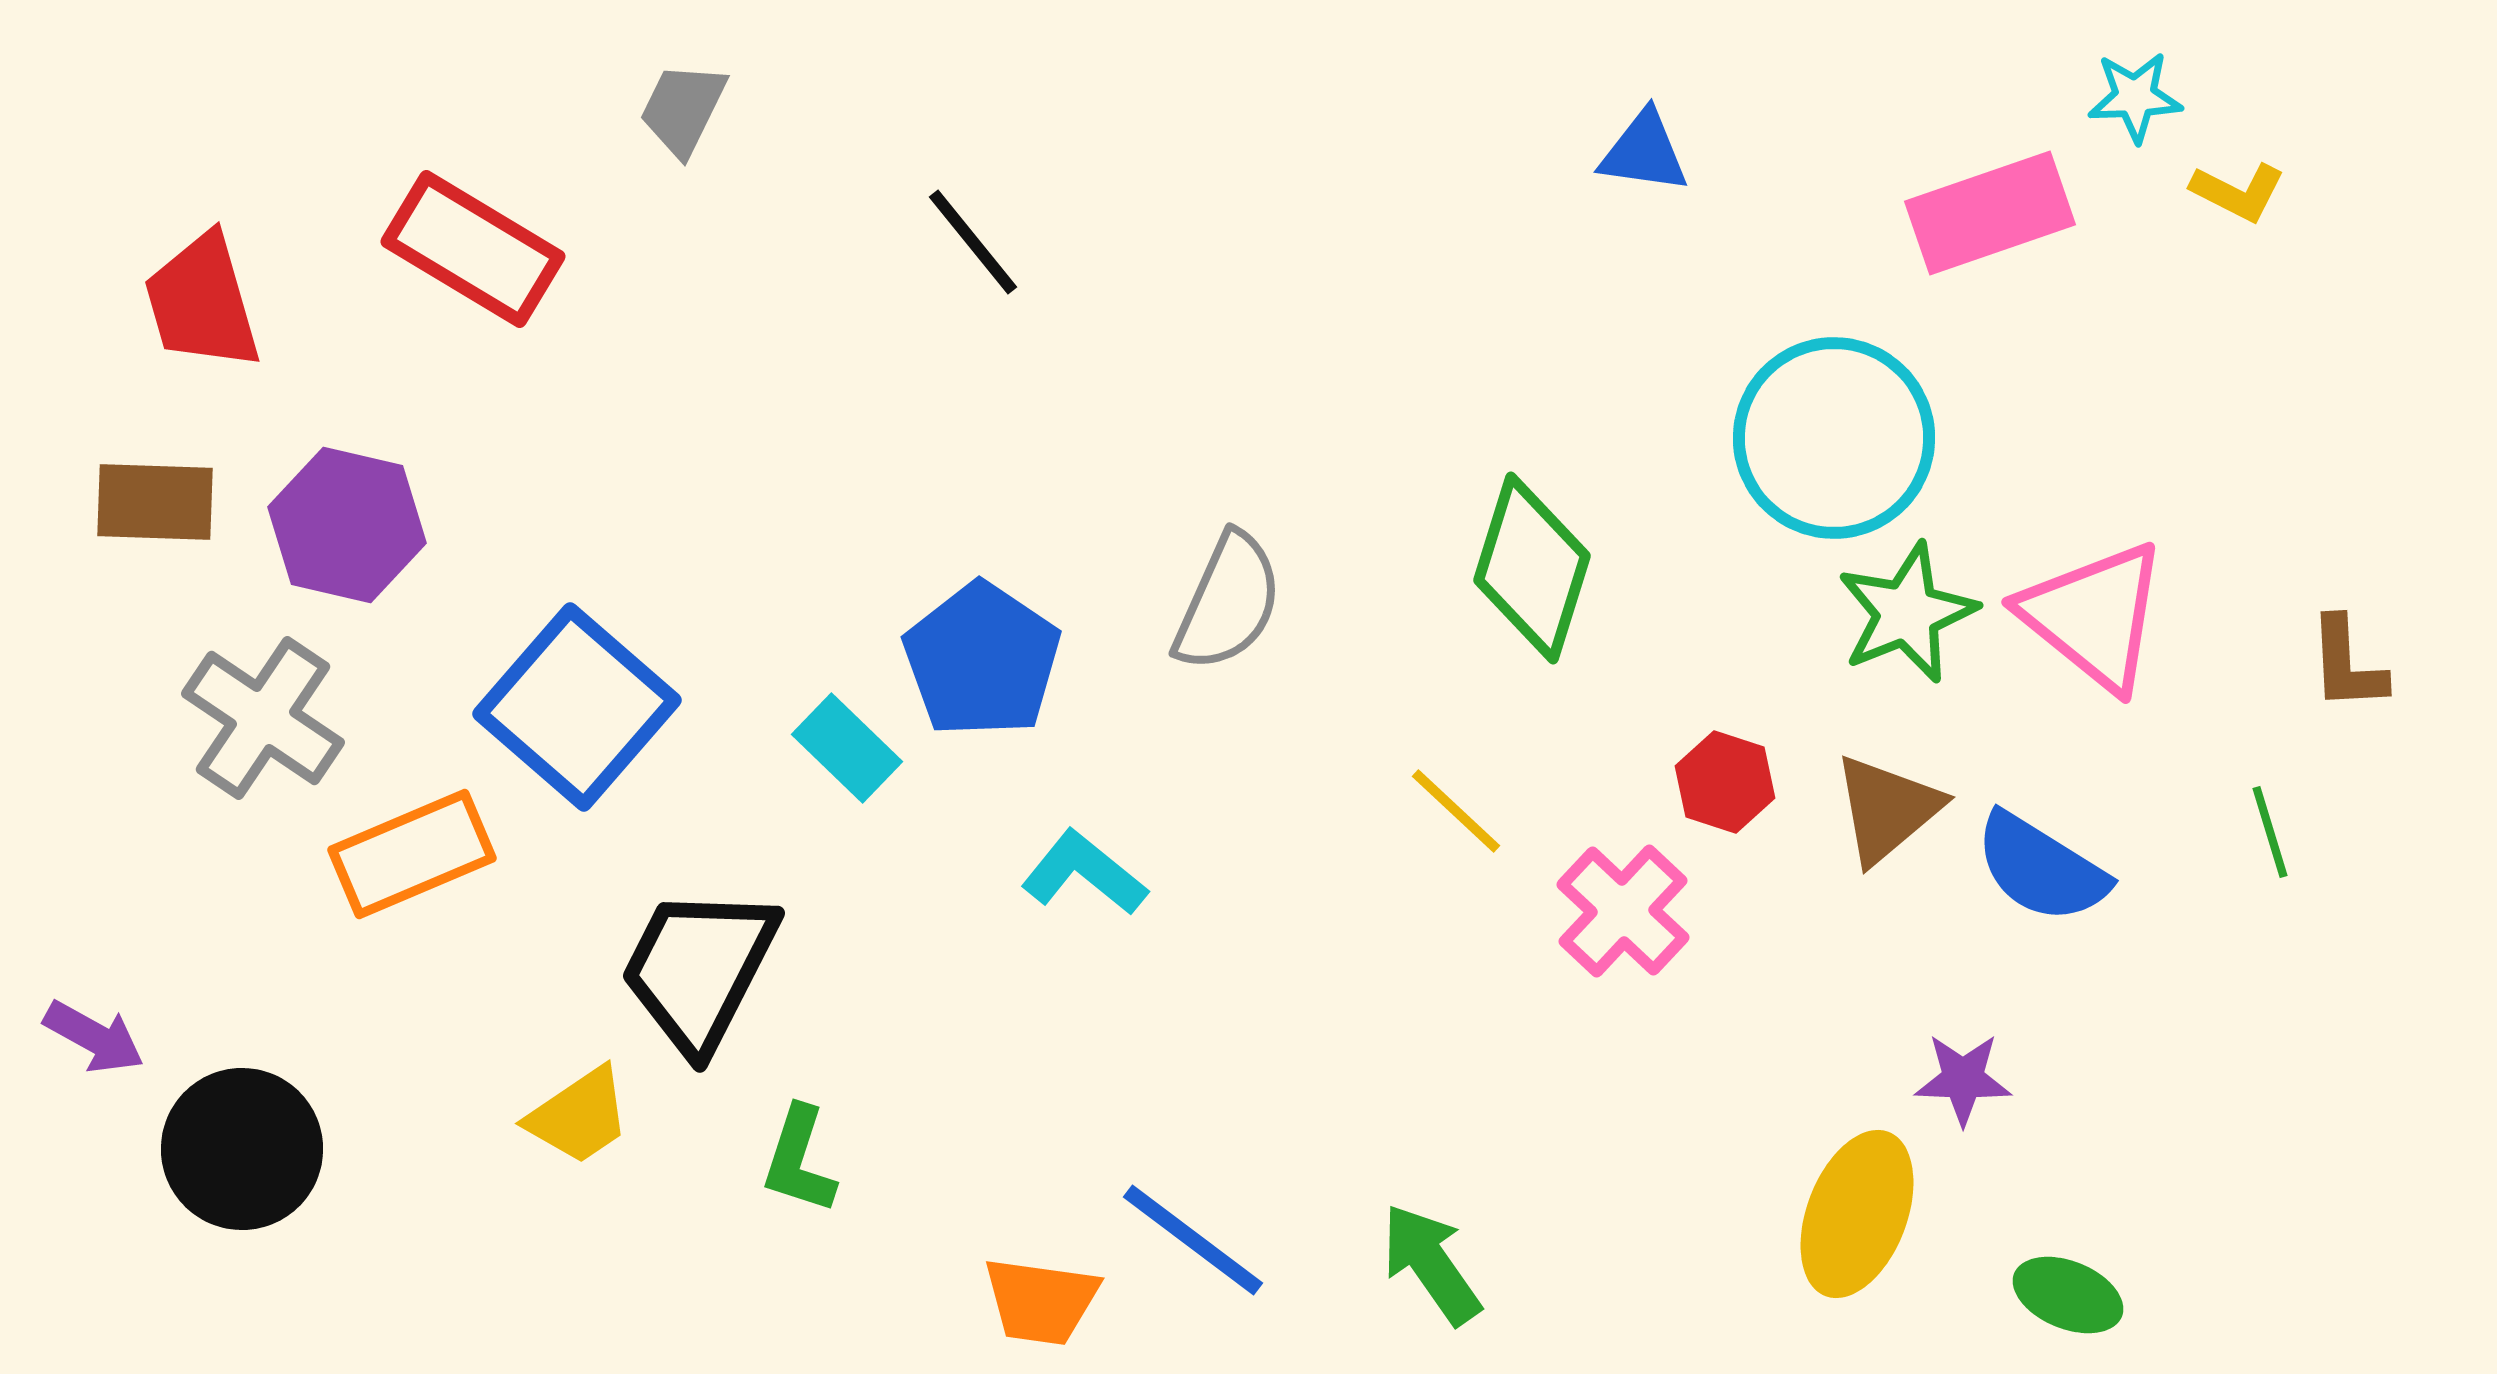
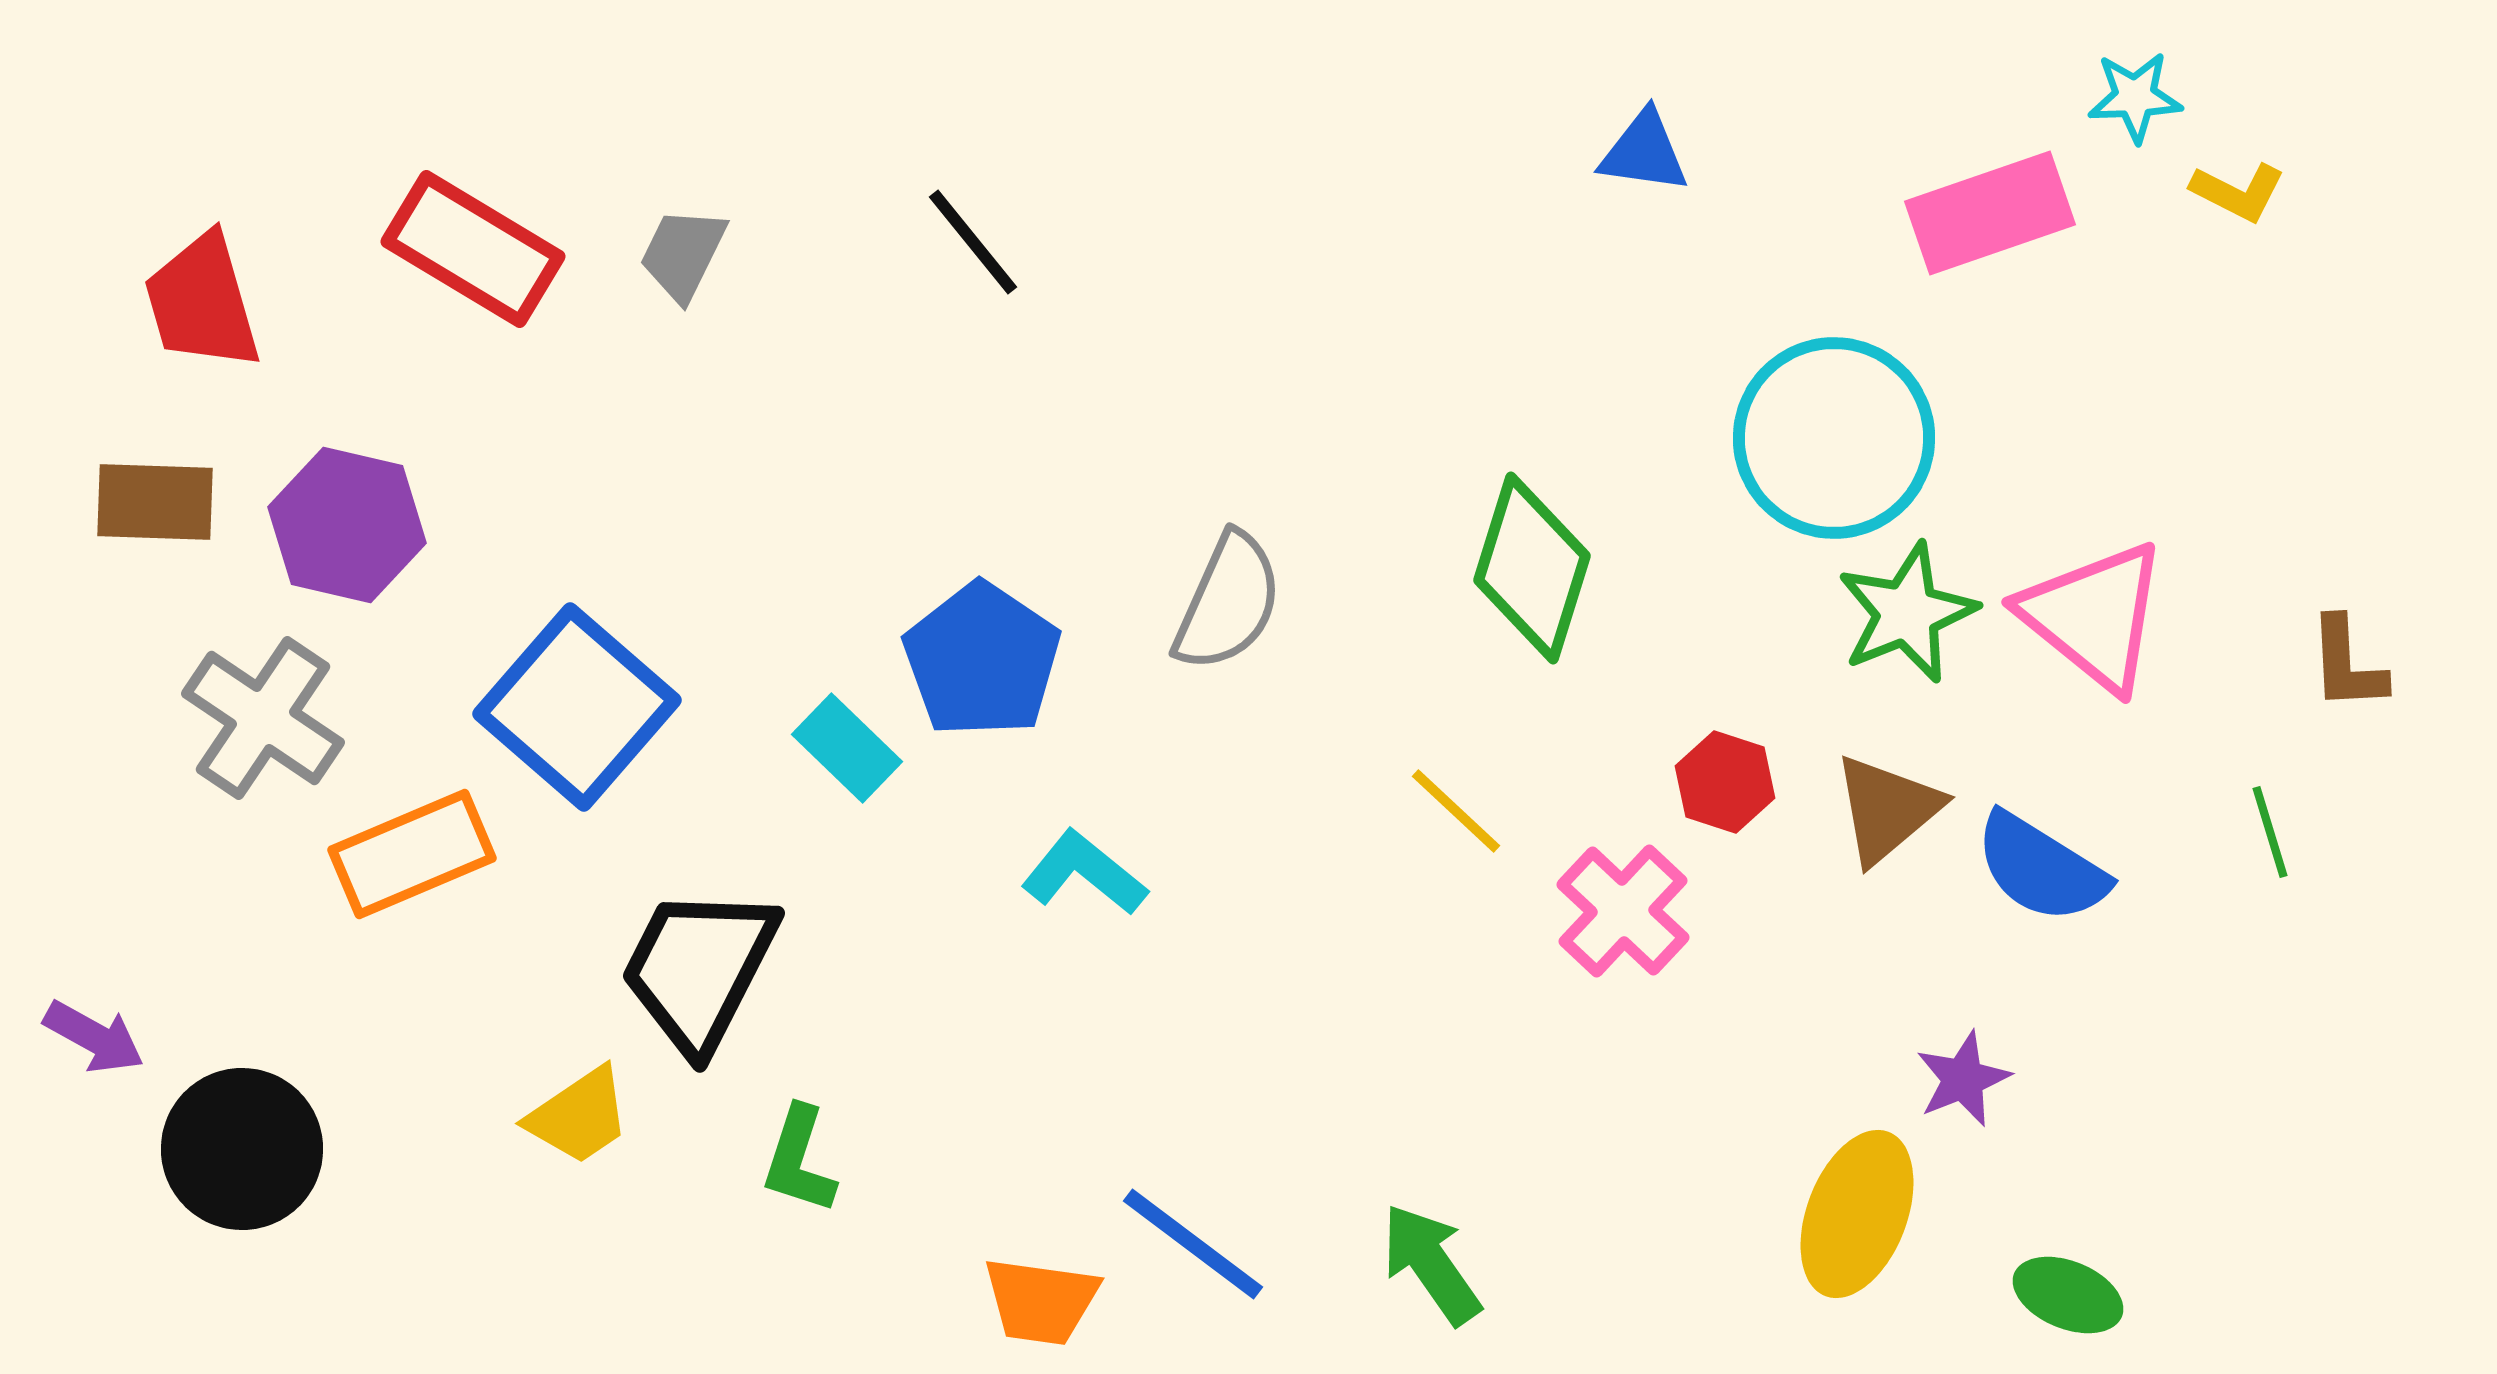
gray trapezoid: moved 145 px down
purple star: rotated 24 degrees counterclockwise
blue line: moved 4 px down
